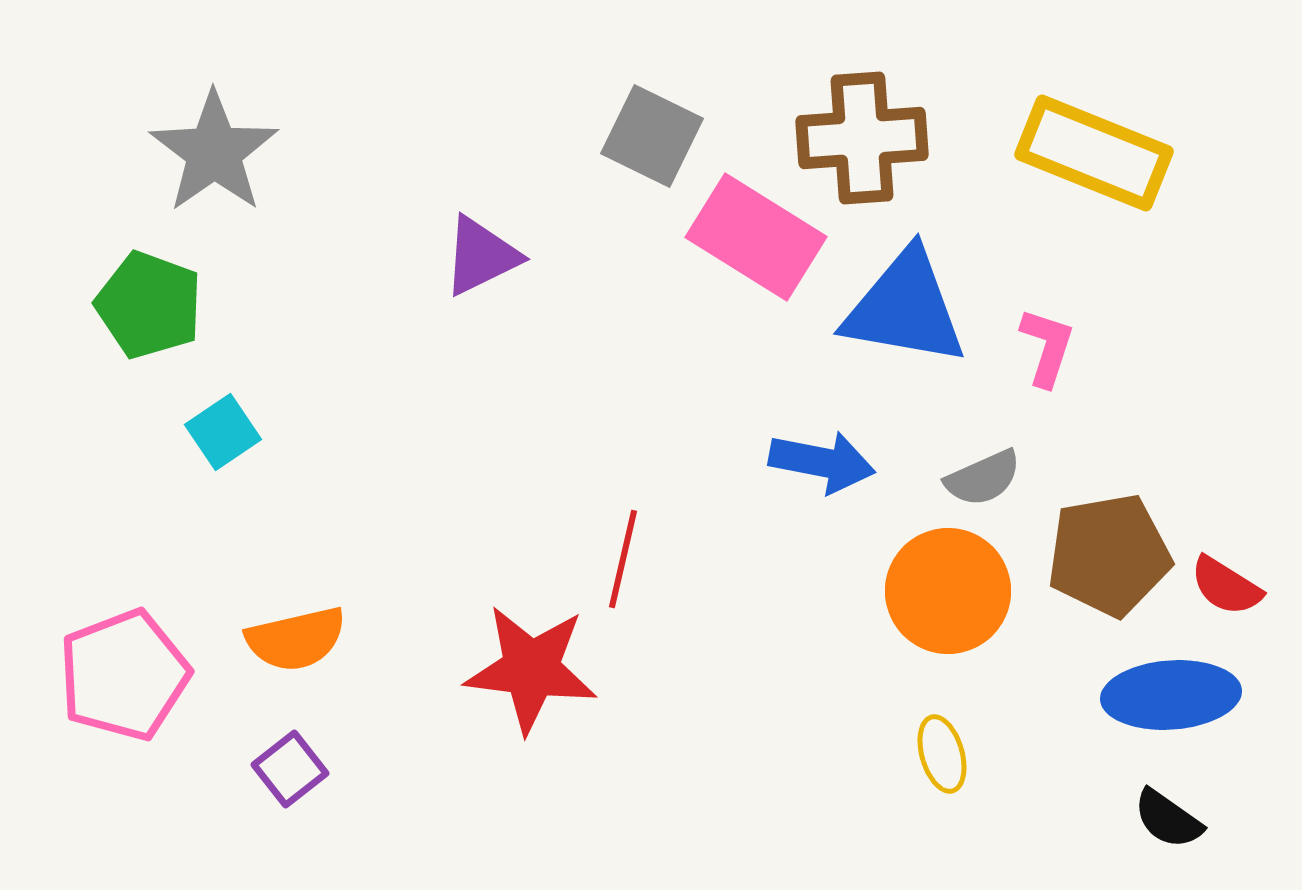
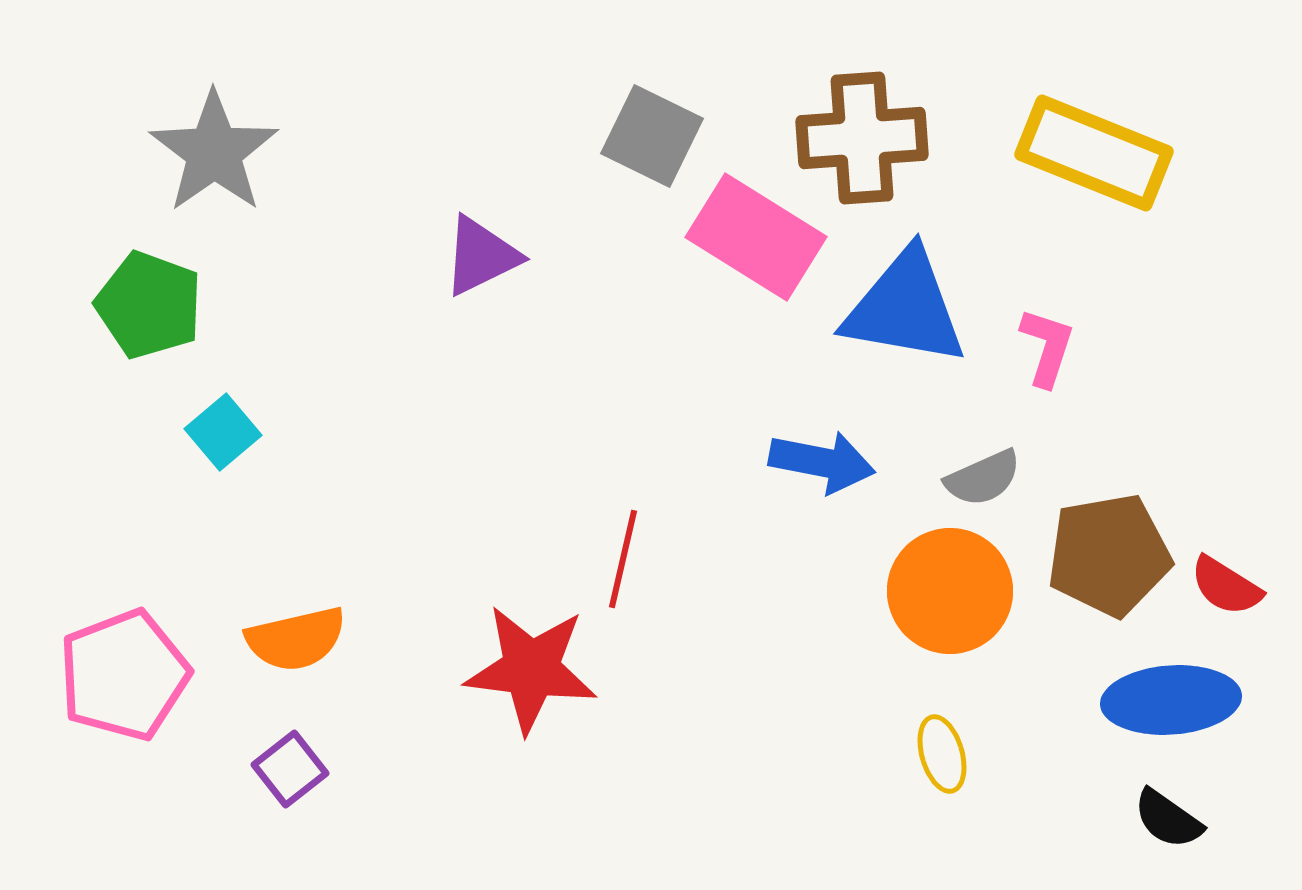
cyan square: rotated 6 degrees counterclockwise
orange circle: moved 2 px right
blue ellipse: moved 5 px down
